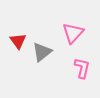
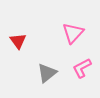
gray triangle: moved 5 px right, 21 px down
pink L-shape: rotated 130 degrees counterclockwise
